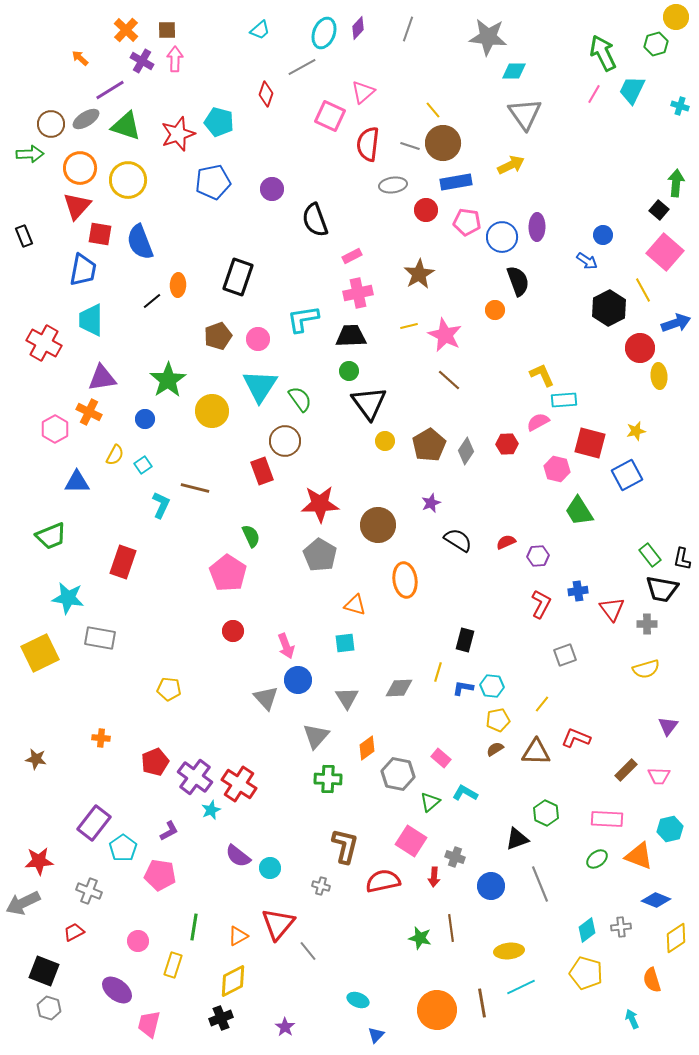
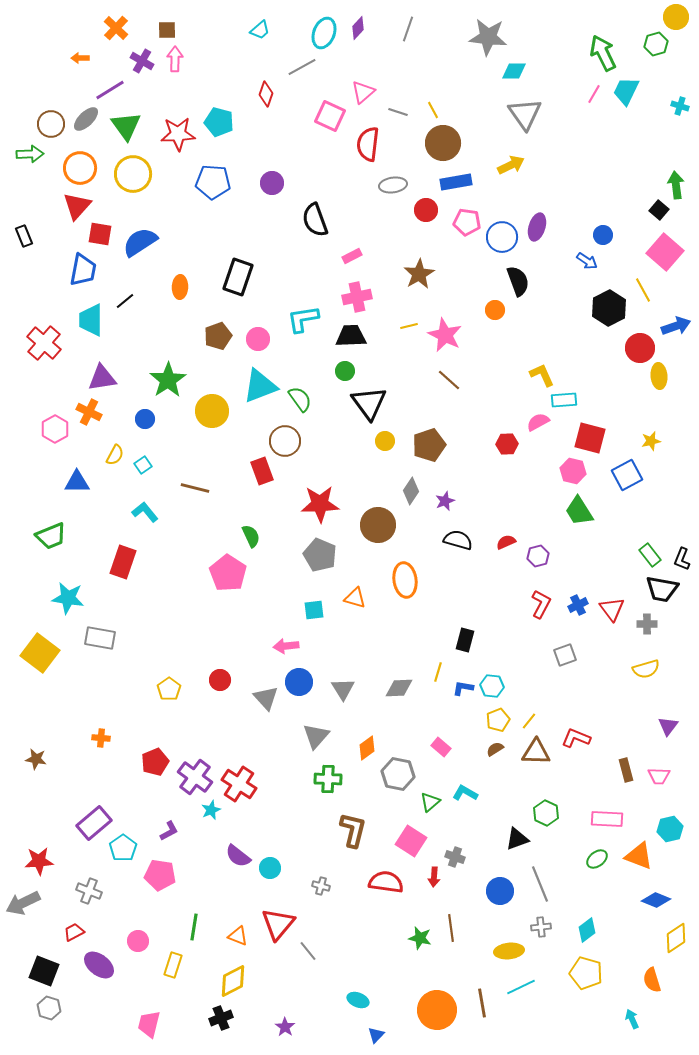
orange cross at (126, 30): moved 10 px left, 2 px up
orange arrow at (80, 58): rotated 42 degrees counterclockwise
cyan trapezoid at (632, 90): moved 6 px left, 1 px down
yellow line at (433, 110): rotated 12 degrees clockwise
gray ellipse at (86, 119): rotated 12 degrees counterclockwise
green triangle at (126, 126): rotated 36 degrees clockwise
red star at (178, 134): rotated 16 degrees clockwise
gray line at (410, 146): moved 12 px left, 34 px up
yellow circle at (128, 180): moved 5 px right, 6 px up
blue pentagon at (213, 182): rotated 16 degrees clockwise
green arrow at (676, 183): moved 2 px down; rotated 12 degrees counterclockwise
purple circle at (272, 189): moved 6 px up
purple ellipse at (537, 227): rotated 16 degrees clockwise
blue semicircle at (140, 242): rotated 78 degrees clockwise
orange ellipse at (178, 285): moved 2 px right, 2 px down
pink cross at (358, 293): moved 1 px left, 4 px down
black line at (152, 301): moved 27 px left
blue arrow at (676, 323): moved 3 px down
red cross at (44, 343): rotated 12 degrees clockwise
green circle at (349, 371): moved 4 px left
cyan triangle at (260, 386): rotated 36 degrees clockwise
yellow star at (636, 431): moved 15 px right, 10 px down
red square at (590, 443): moved 5 px up
brown pentagon at (429, 445): rotated 12 degrees clockwise
gray diamond at (466, 451): moved 55 px left, 40 px down
pink hexagon at (557, 469): moved 16 px right, 2 px down
purple star at (431, 503): moved 14 px right, 2 px up
cyan L-shape at (161, 505): moved 16 px left, 7 px down; rotated 64 degrees counterclockwise
black semicircle at (458, 540): rotated 16 degrees counterclockwise
gray pentagon at (320, 555): rotated 8 degrees counterclockwise
purple hexagon at (538, 556): rotated 10 degrees counterclockwise
black L-shape at (682, 559): rotated 10 degrees clockwise
blue cross at (578, 591): moved 14 px down; rotated 18 degrees counterclockwise
orange triangle at (355, 605): moved 7 px up
red circle at (233, 631): moved 13 px left, 49 px down
cyan square at (345, 643): moved 31 px left, 33 px up
pink arrow at (286, 646): rotated 105 degrees clockwise
yellow square at (40, 653): rotated 27 degrees counterclockwise
blue circle at (298, 680): moved 1 px right, 2 px down
yellow pentagon at (169, 689): rotated 30 degrees clockwise
gray triangle at (347, 698): moved 4 px left, 9 px up
yellow line at (542, 704): moved 13 px left, 17 px down
yellow pentagon at (498, 720): rotated 10 degrees counterclockwise
pink rectangle at (441, 758): moved 11 px up
brown rectangle at (626, 770): rotated 60 degrees counterclockwise
purple rectangle at (94, 823): rotated 12 degrees clockwise
brown L-shape at (345, 846): moved 8 px right, 16 px up
red semicircle at (383, 881): moved 3 px right, 1 px down; rotated 20 degrees clockwise
blue circle at (491, 886): moved 9 px right, 5 px down
gray cross at (621, 927): moved 80 px left
orange triangle at (238, 936): rotated 50 degrees clockwise
purple ellipse at (117, 990): moved 18 px left, 25 px up
